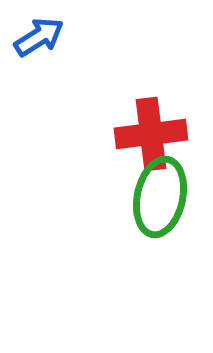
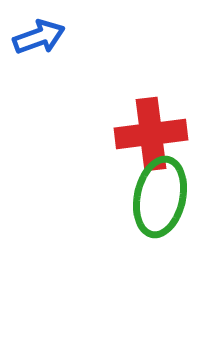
blue arrow: rotated 12 degrees clockwise
